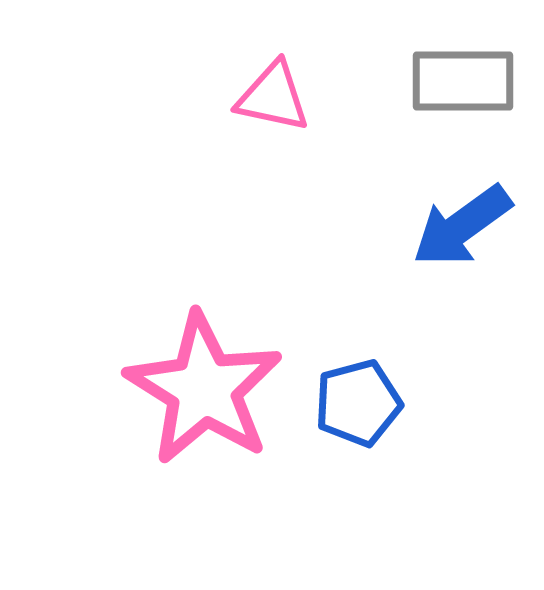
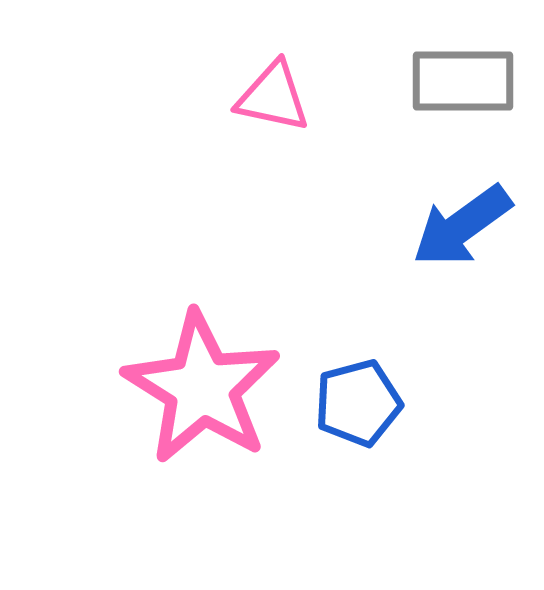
pink star: moved 2 px left, 1 px up
